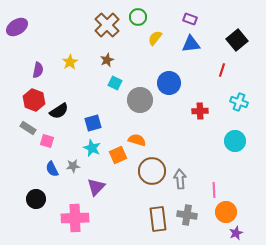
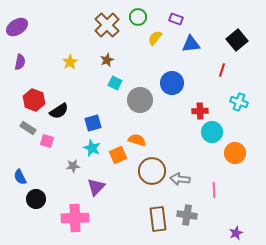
purple rectangle: moved 14 px left
purple semicircle: moved 18 px left, 8 px up
blue circle: moved 3 px right
cyan circle: moved 23 px left, 9 px up
blue semicircle: moved 32 px left, 8 px down
gray arrow: rotated 78 degrees counterclockwise
orange circle: moved 9 px right, 59 px up
